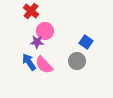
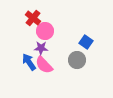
red cross: moved 2 px right, 7 px down
purple star: moved 4 px right, 6 px down
gray circle: moved 1 px up
